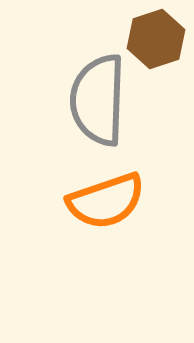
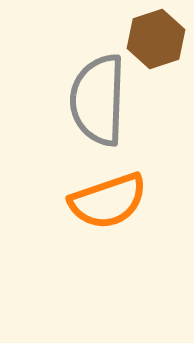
orange semicircle: moved 2 px right
